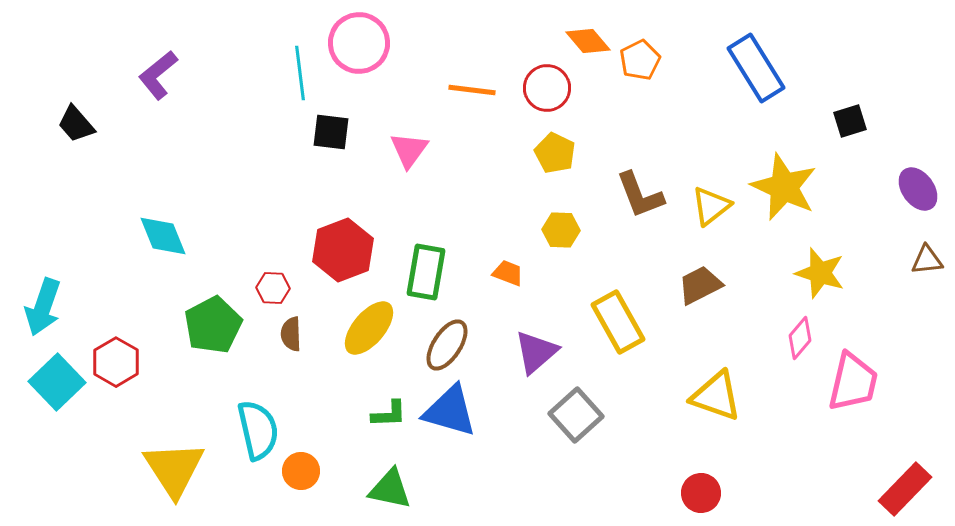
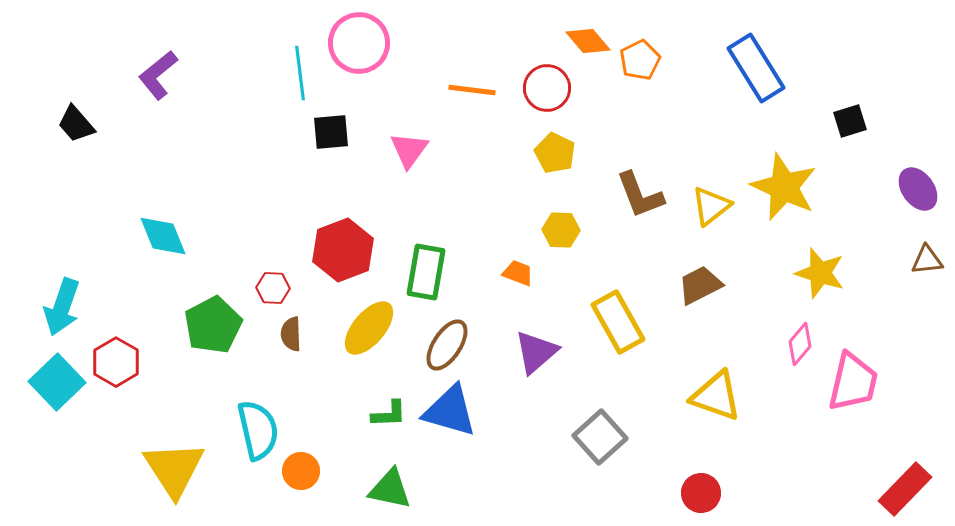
black square at (331, 132): rotated 12 degrees counterclockwise
orange trapezoid at (508, 273): moved 10 px right
cyan arrow at (43, 307): moved 19 px right
pink diamond at (800, 338): moved 6 px down
gray square at (576, 415): moved 24 px right, 22 px down
